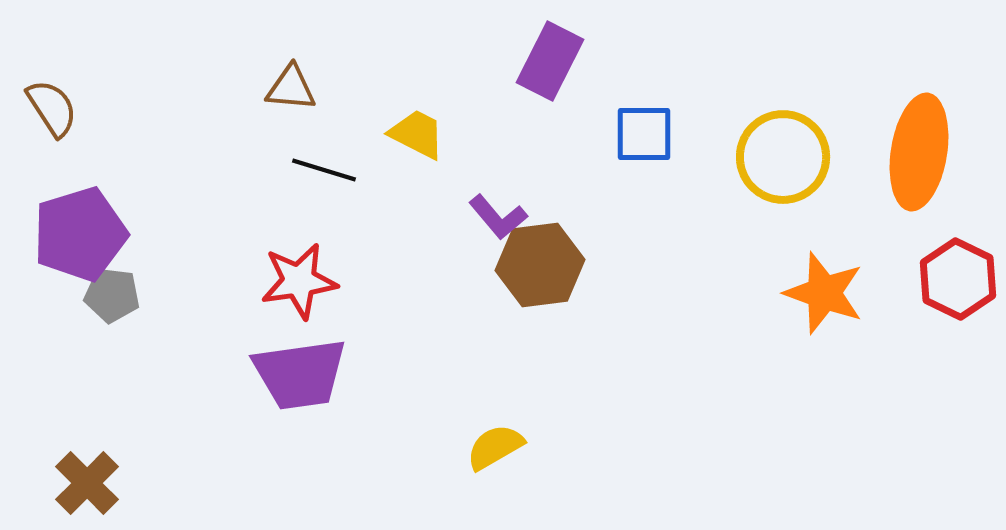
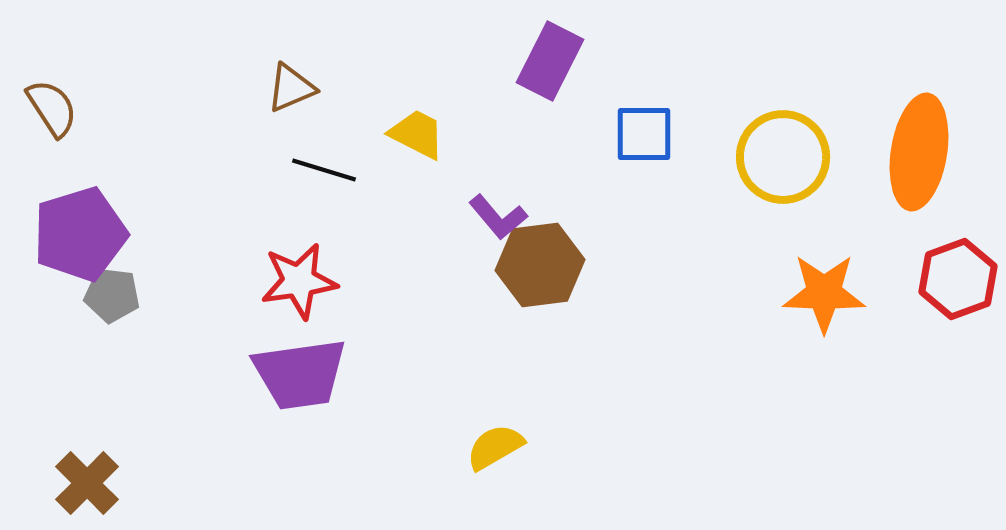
brown triangle: rotated 28 degrees counterclockwise
red hexagon: rotated 14 degrees clockwise
orange star: rotated 18 degrees counterclockwise
